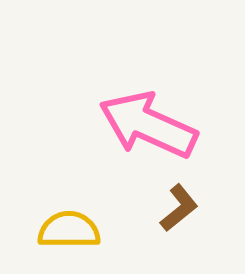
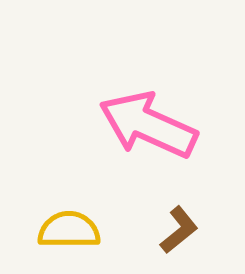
brown L-shape: moved 22 px down
